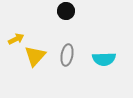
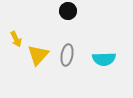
black circle: moved 2 px right
yellow arrow: rotated 91 degrees clockwise
yellow triangle: moved 3 px right, 1 px up
